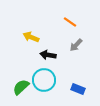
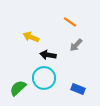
cyan circle: moved 2 px up
green semicircle: moved 3 px left, 1 px down
